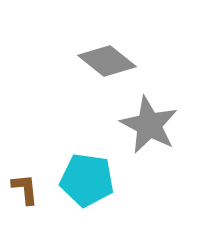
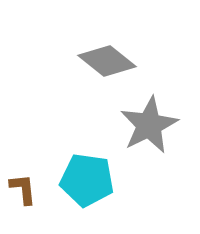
gray star: rotated 18 degrees clockwise
brown L-shape: moved 2 px left
